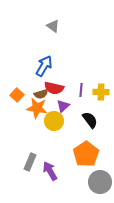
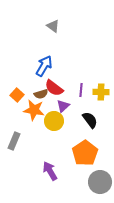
red semicircle: rotated 24 degrees clockwise
orange star: moved 3 px left, 2 px down
orange pentagon: moved 1 px left, 1 px up
gray rectangle: moved 16 px left, 21 px up
